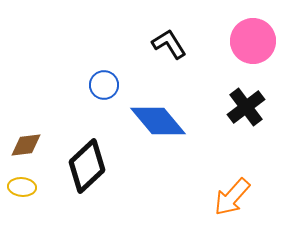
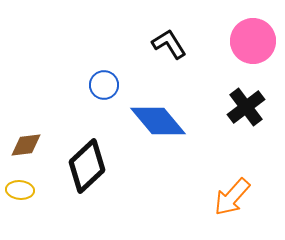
yellow ellipse: moved 2 px left, 3 px down
